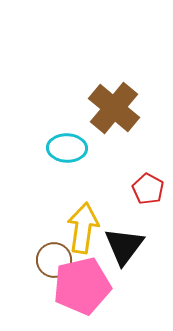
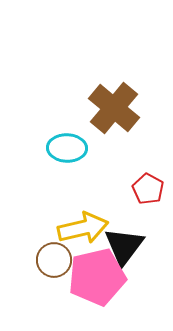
yellow arrow: rotated 69 degrees clockwise
pink pentagon: moved 15 px right, 9 px up
